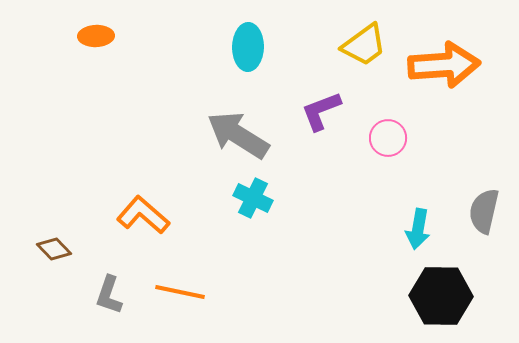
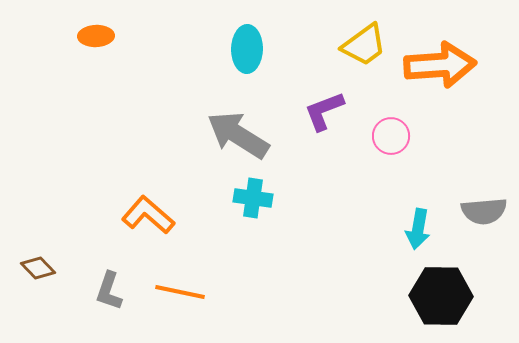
cyan ellipse: moved 1 px left, 2 px down
orange arrow: moved 4 px left
purple L-shape: moved 3 px right
pink circle: moved 3 px right, 2 px up
cyan cross: rotated 18 degrees counterclockwise
gray semicircle: rotated 108 degrees counterclockwise
orange L-shape: moved 5 px right
brown diamond: moved 16 px left, 19 px down
gray L-shape: moved 4 px up
